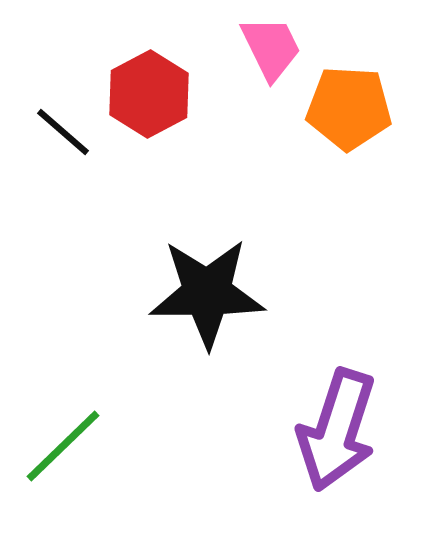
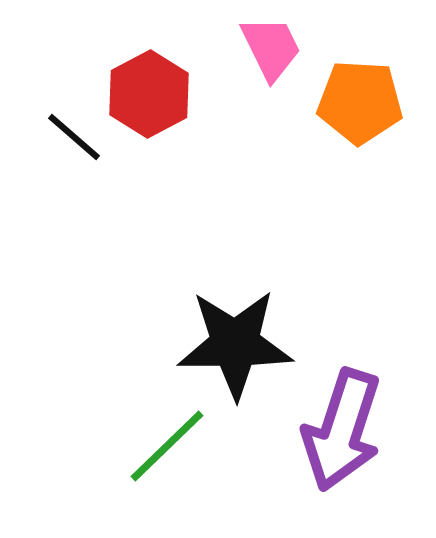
orange pentagon: moved 11 px right, 6 px up
black line: moved 11 px right, 5 px down
black star: moved 28 px right, 51 px down
purple arrow: moved 5 px right
green line: moved 104 px right
